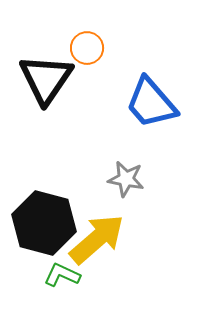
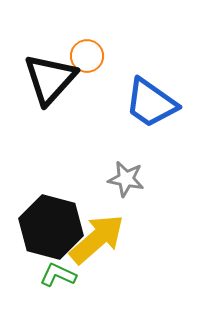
orange circle: moved 8 px down
black triangle: moved 4 px right; rotated 8 degrees clockwise
blue trapezoid: rotated 14 degrees counterclockwise
black hexagon: moved 7 px right, 4 px down
green L-shape: moved 4 px left
